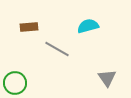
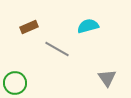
brown rectangle: rotated 18 degrees counterclockwise
